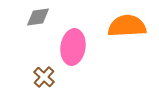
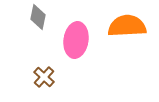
gray diamond: rotated 70 degrees counterclockwise
pink ellipse: moved 3 px right, 7 px up
